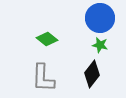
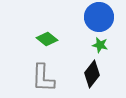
blue circle: moved 1 px left, 1 px up
